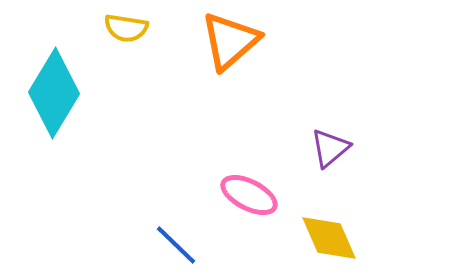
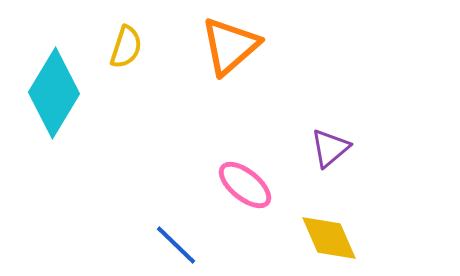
yellow semicircle: moved 19 px down; rotated 81 degrees counterclockwise
orange triangle: moved 5 px down
pink ellipse: moved 4 px left, 10 px up; rotated 12 degrees clockwise
